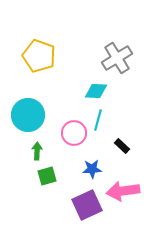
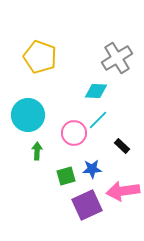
yellow pentagon: moved 1 px right, 1 px down
cyan line: rotated 30 degrees clockwise
green square: moved 19 px right
